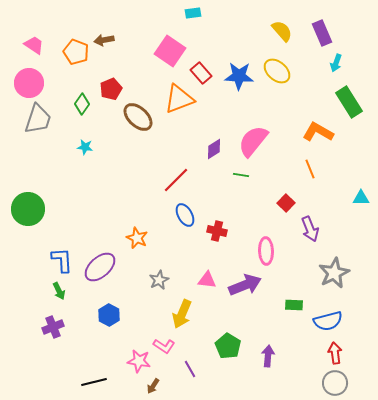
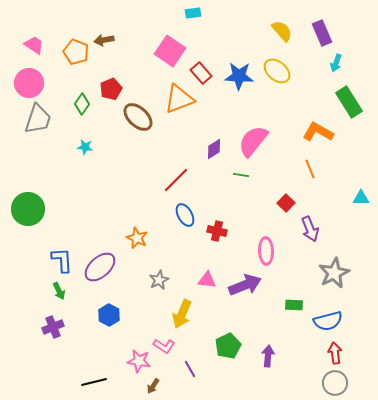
green pentagon at (228, 346): rotated 15 degrees clockwise
